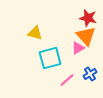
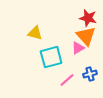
cyan square: moved 1 px right, 1 px up
blue cross: rotated 16 degrees clockwise
